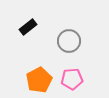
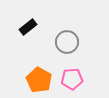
gray circle: moved 2 px left, 1 px down
orange pentagon: rotated 15 degrees counterclockwise
